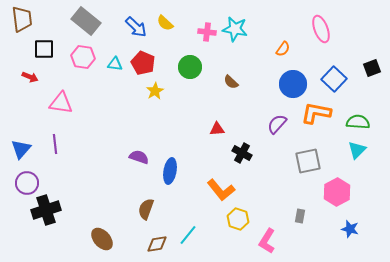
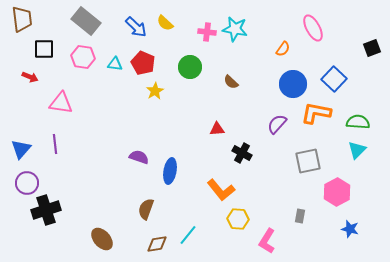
pink ellipse at (321, 29): moved 8 px left, 1 px up; rotated 8 degrees counterclockwise
black square at (372, 68): moved 20 px up
yellow hexagon at (238, 219): rotated 15 degrees counterclockwise
